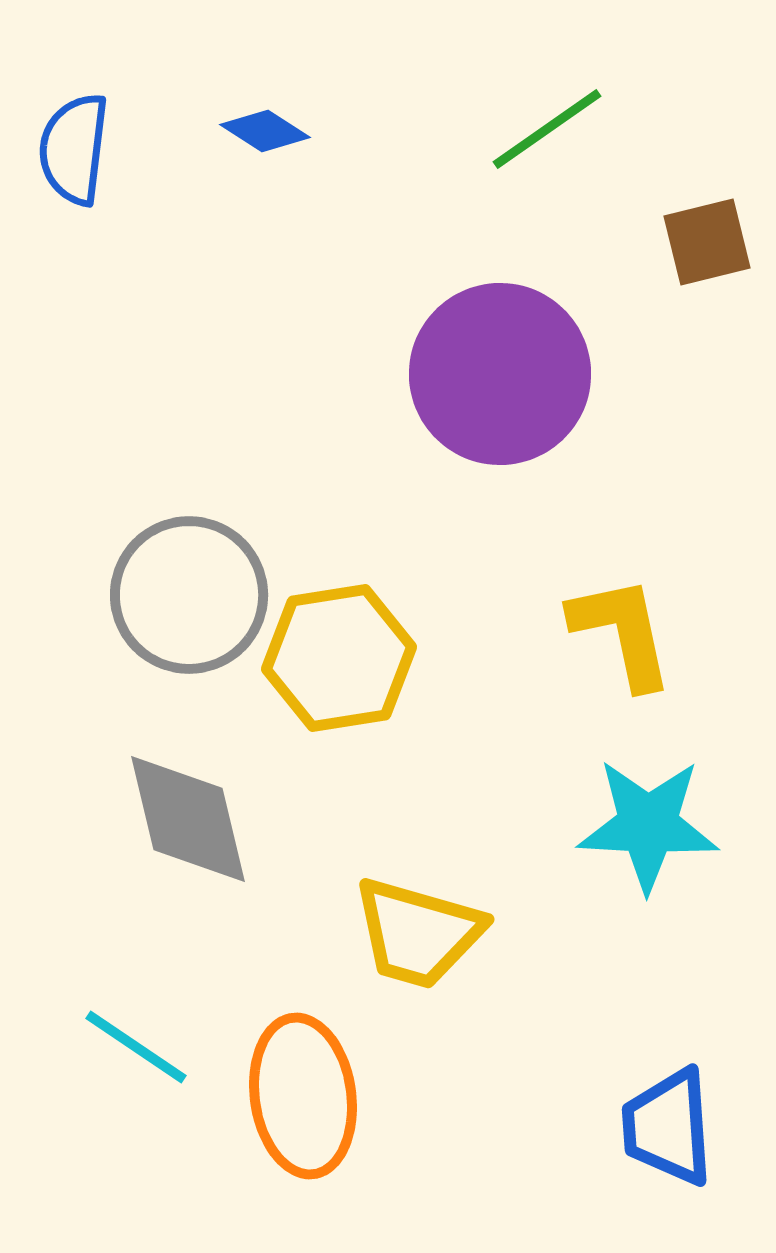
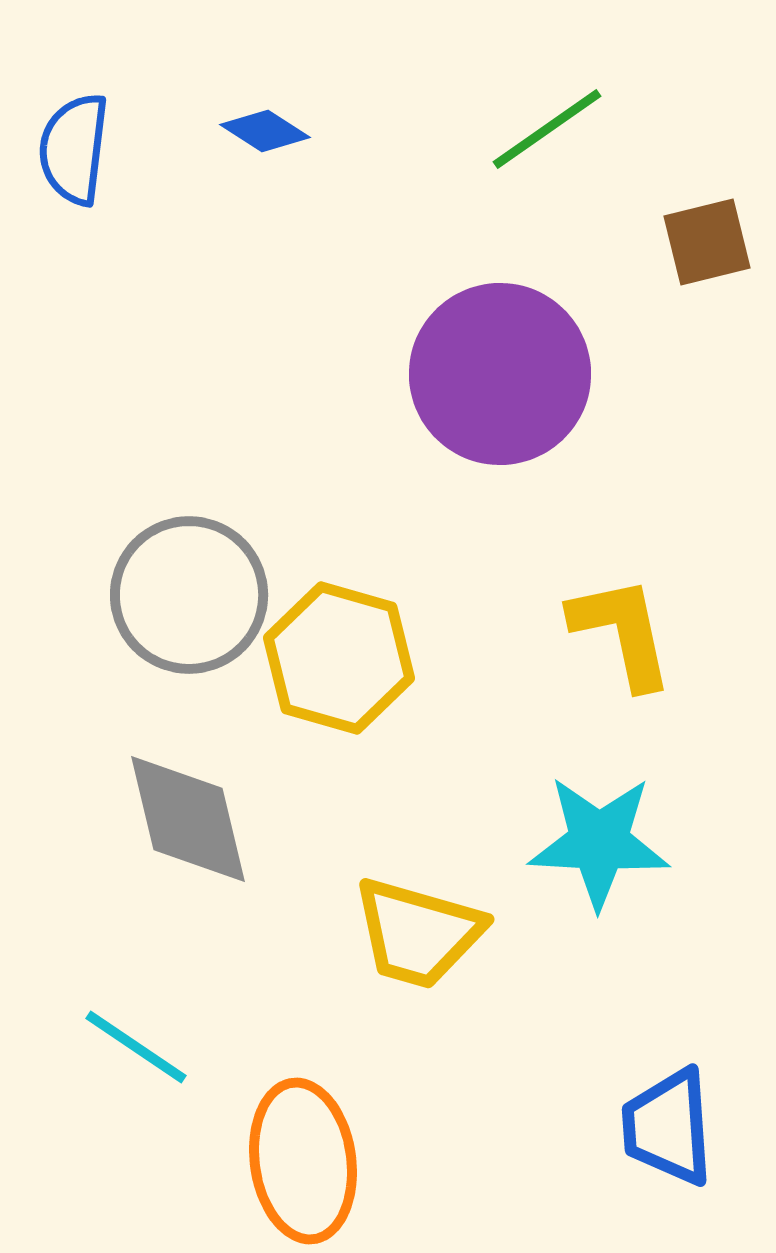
yellow hexagon: rotated 25 degrees clockwise
cyan star: moved 49 px left, 17 px down
orange ellipse: moved 65 px down
